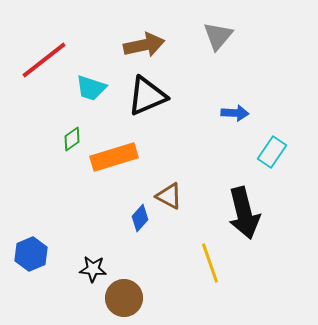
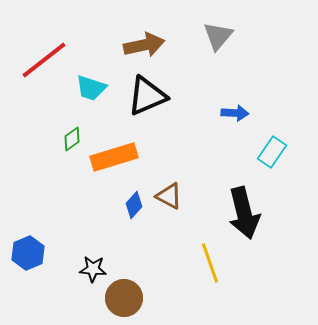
blue diamond: moved 6 px left, 13 px up
blue hexagon: moved 3 px left, 1 px up
